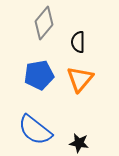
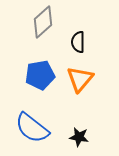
gray diamond: moved 1 px left, 1 px up; rotated 8 degrees clockwise
blue pentagon: moved 1 px right
blue semicircle: moved 3 px left, 2 px up
black star: moved 6 px up
